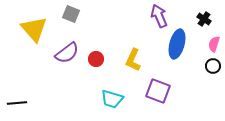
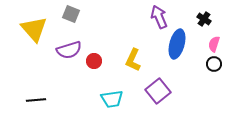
purple arrow: moved 1 px down
purple semicircle: moved 2 px right, 3 px up; rotated 20 degrees clockwise
red circle: moved 2 px left, 2 px down
black circle: moved 1 px right, 2 px up
purple square: rotated 30 degrees clockwise
cyan trapezoid: rotated 25 degrees counterclockwise
black line: moved 19 px right, 3 px up
